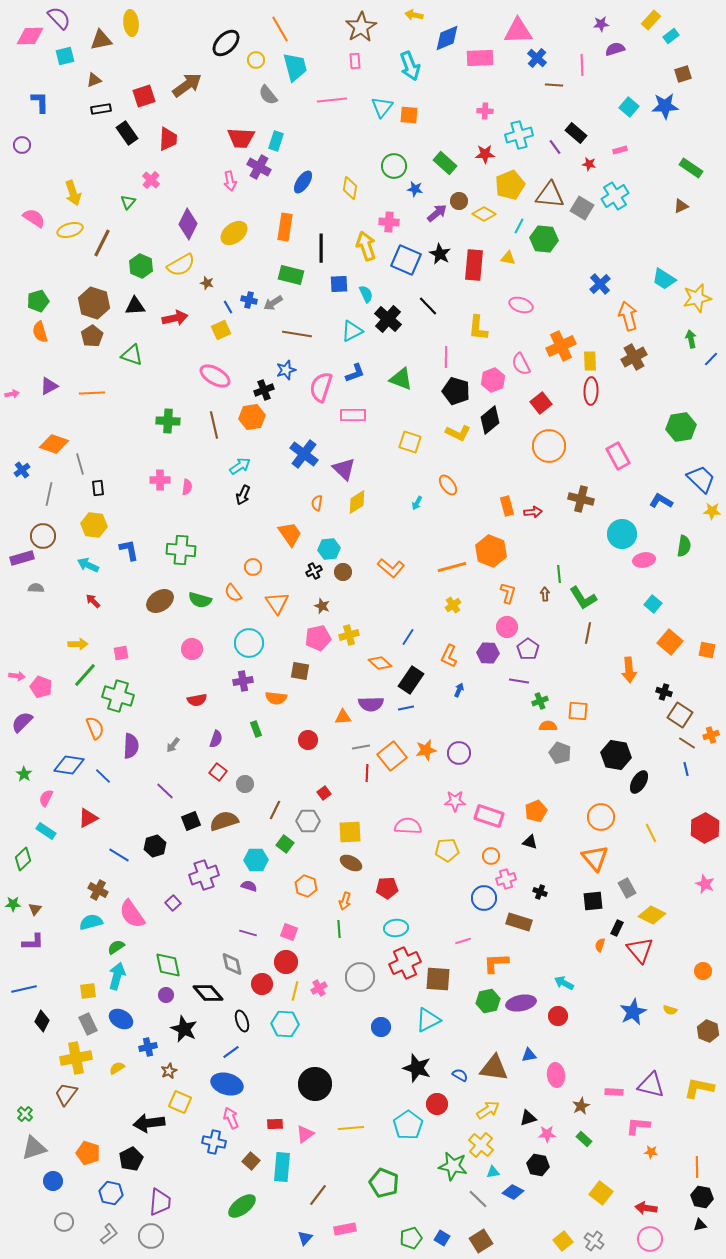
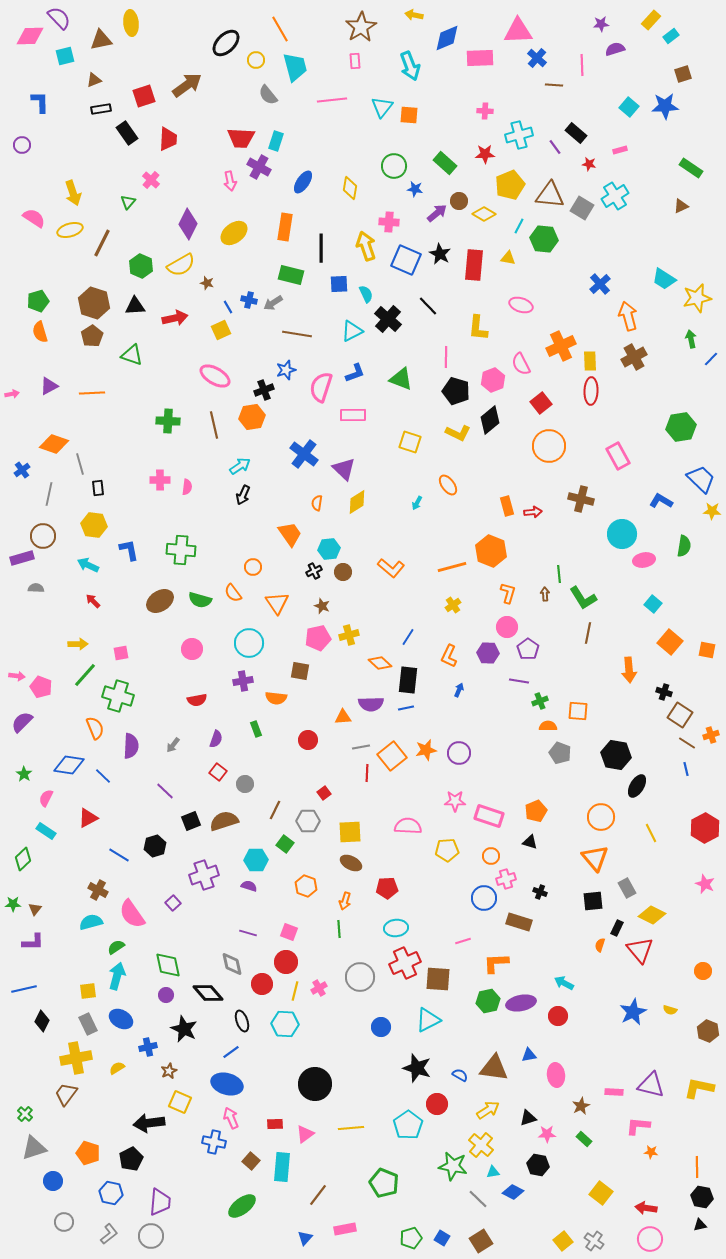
black rectangle at (411, 680): moved 3 px left; rotated 28 degrees counterclockwise
black ellipse at (639, 782): moved 2 px left, 4 px down
